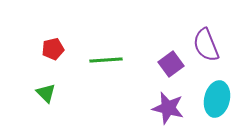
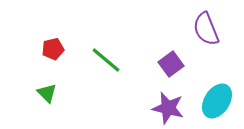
purple semicircle: moved 16 px up
green line: rotated 44 degrees clockwise
green triangle: moved 1 px right
cyan ellipse: moved 2 px down; rotated 20 degrees clockwise
